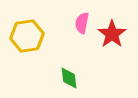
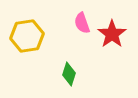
pink semicircle: rotated 30 degrees counterclockwise
green diamond: moved 4 px up; rotated 25 degrees clockwise
